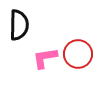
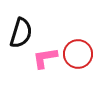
black semicircle: moved 2 px right, 8 px down; rotated 16 degrees clockwise
